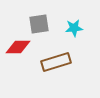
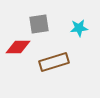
cyan star: moved 5 px right
brown rectangle: moved 2 px left
